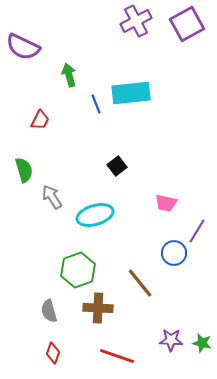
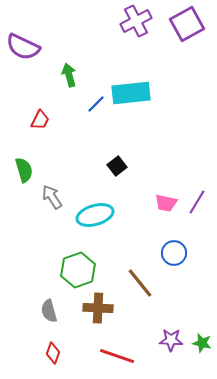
blue line: rotated 66 degrees clockwise
purple line: moved 29 px up
